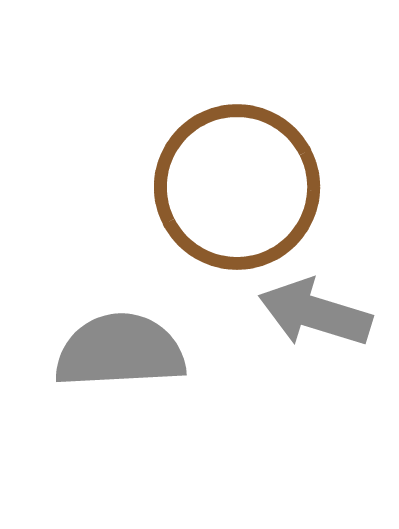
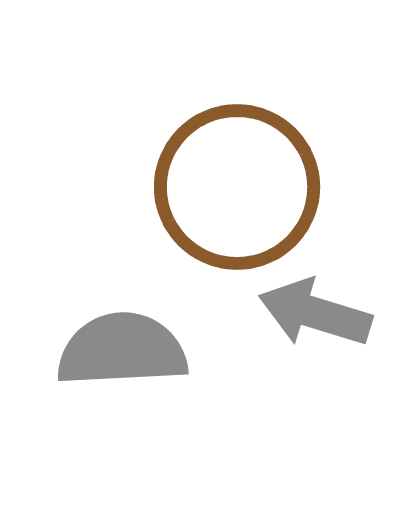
gray semicircle: moved 2 px right, 1 px up
